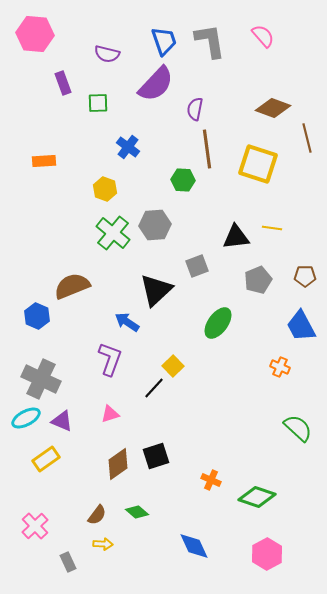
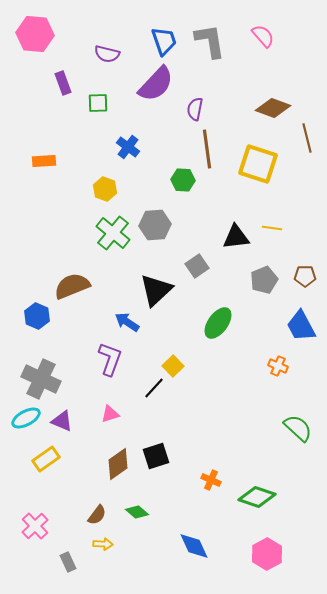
gray square at (197, 266): rotated 15 degrees counterclockwise
gray pentagon at (258, 280): moved 6 px right
orange cross at (280, 367): moved 2 px left, 1 px up
